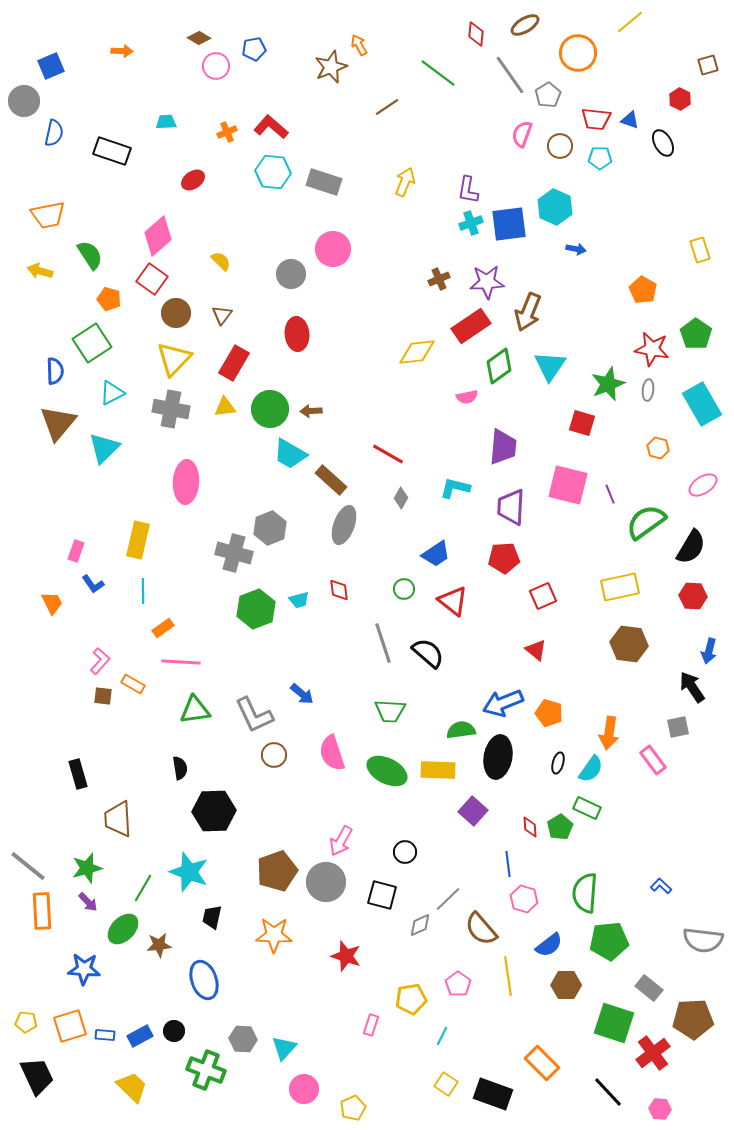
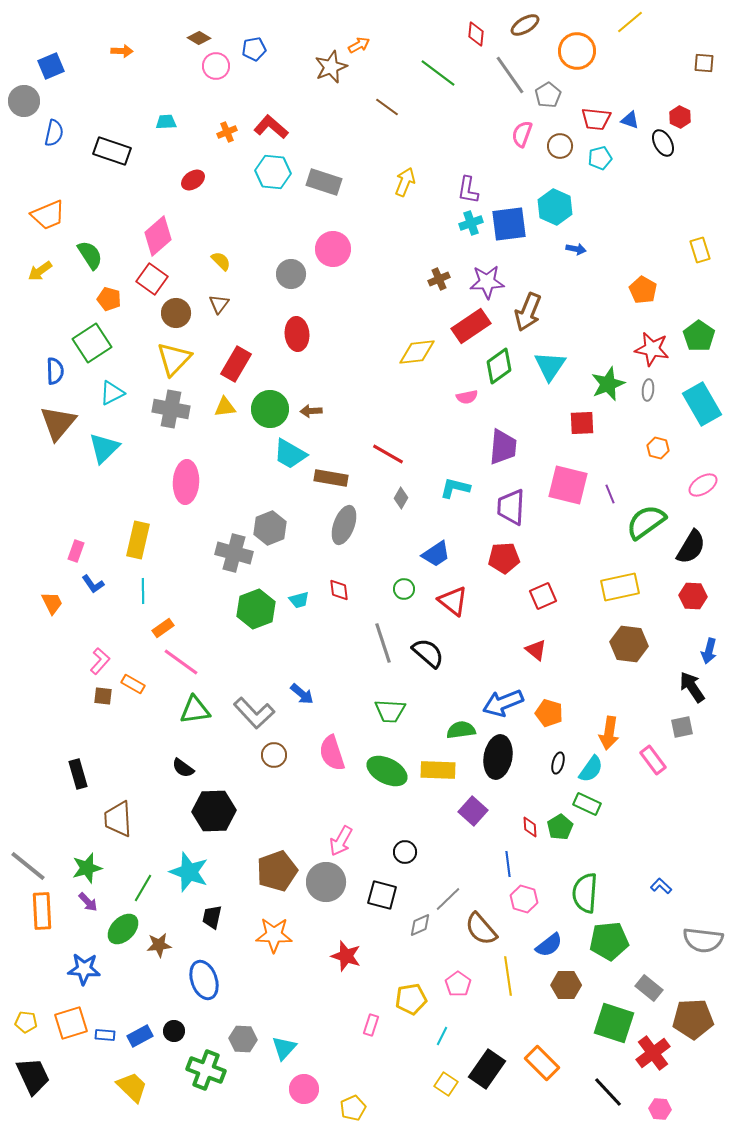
orange arrow at (359, 45): rotated 90 degrees clockwise
orange circle at (578, 53): moved 1 px left, 2 px up
brown square at (708, 65): moved 4 px left, 2 px up; rotated 20 degrees clockwise
red hexagon at (680, 99): moved 18 px down
brown line at (387, 107): rotated 70 degrees clockwise
cyan pentagon at (600, 158): rotated 15 degrees counterclockwise
orange trapezoid at (48, 215): rotated 12 degrees counterclockwise
yellow arrow at (40, 271): rotated 50 degrees counterclockwise
brown triangle at (222, 315): moved 3 px left, 11 px up
green pentagon at (696, 334): moved 3 px right, 2 px down
red rectangle at (234, 363): moved 2 px right, 1 px down
red square at (582, 423): rotated 20 degrees counterclockwise
brown rectangle at (331, 480): moved 2 px up; rotated 32 degrees counterclockwise
pink line at (181, 662): rotated 33 degrees clockwise
gray L-shape at (254, 715): moved 2 px up; rotated 18 degrees counterclockwise
gray square at (678, 727): moved 4 px right
black semicircle at (180, 768): moved 3 px right; rotated 135 degrees clockwise
green rectangle at (587, 808): moved 4 px up
orange square at (70, 1026): moved 1 px right, 3 px up
black trapezoid at (37, 1076): moved 4 px left
black rectangle at (493, 1094): moved 6 px left, 25 px up; rotated 75 degrees counterclockwise
